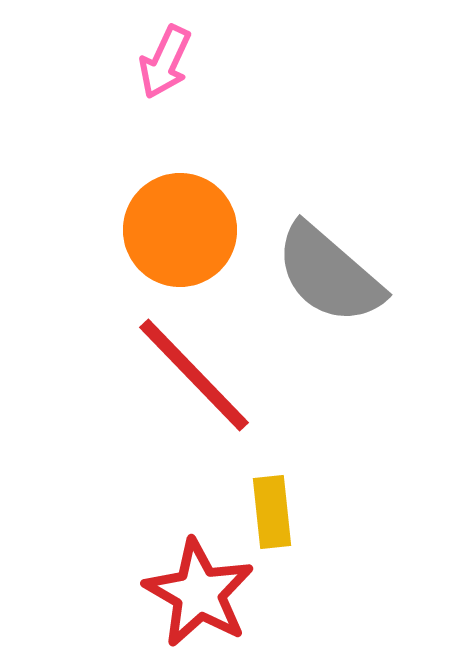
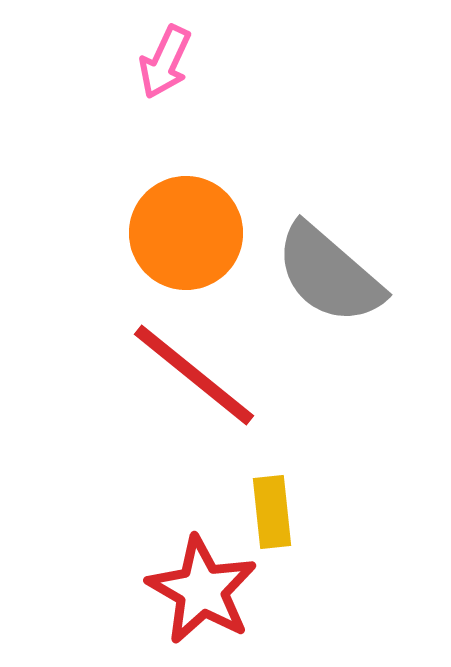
orange circle: moved 6 px right, 3 px down
red line: rotated 7 degrees counterclockwise
red star: moved 3 px right, 3 px up
